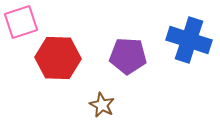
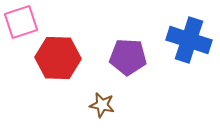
purple pentagon: moved 1 px down
brown star: rotated 15 degrees counterclockwise
